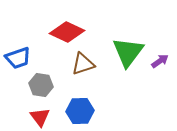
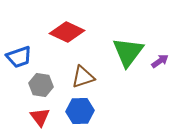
blue trapezoid: moved 1 px right, 1 px up
brown triangle: moved 13 px down
